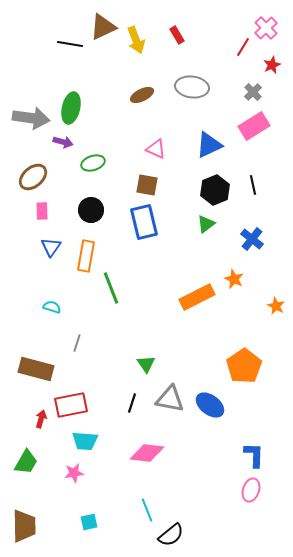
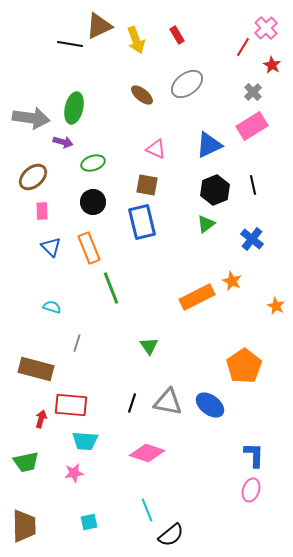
brown triangle at (103, 27): moved 4 px left, 1 px up
red star at (272, 65): rotated 18 degrees counterclockwise
gray ellipse at (192, 87): moved 5 px left, 3 px up; rotated 44 degrees counterclockwise
brown ellipse at (142, 95): rotated 65 degrees clockwise
green ellipse at (71, 108): moved 3 px right
pink rectangle at (254, 126): moved 2 px left
black circle at (91, 210): moved 2 px right, 8 px up
blue rectangle at (144, 222): moved 2 px left
blue triangle at (51, 247): rotated 20 degrees counterclockwise
orange rectangle at (86, 256): moved 3 px right, 8 px up; rotated 32 degrees counterclockwise
orange star at (234, 279): moved 2 px left, 2 px down
green triangle at (146, 364): moved 3 px right, 18 px up
gray triangle at (170, 399): moved 2 px left, 3 px down
red rectangle at (71, 405): rotated 16 degrees clockwise
pink diamond at (147, 453): rotated 12 degrees clockwise
green trapezoid at (26, 462): rotated 48 degrees clockwise
